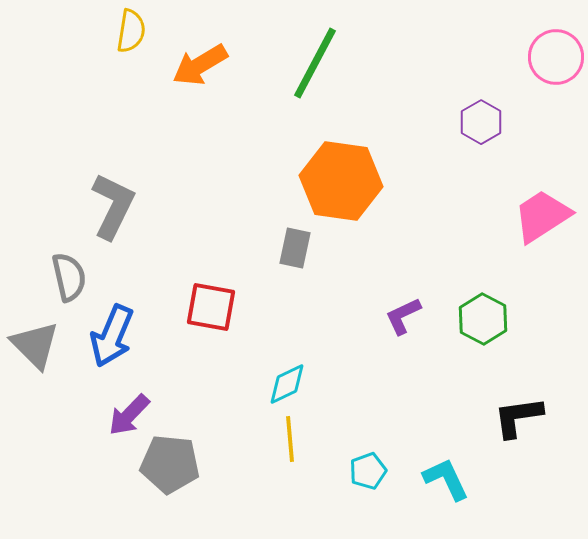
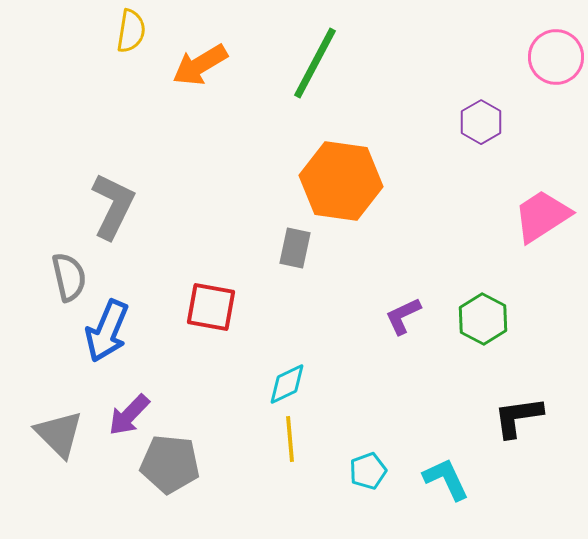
blue arrow: moved 5 px left, 5 px up
gray triangle: moved 24 px right, 89 px down
